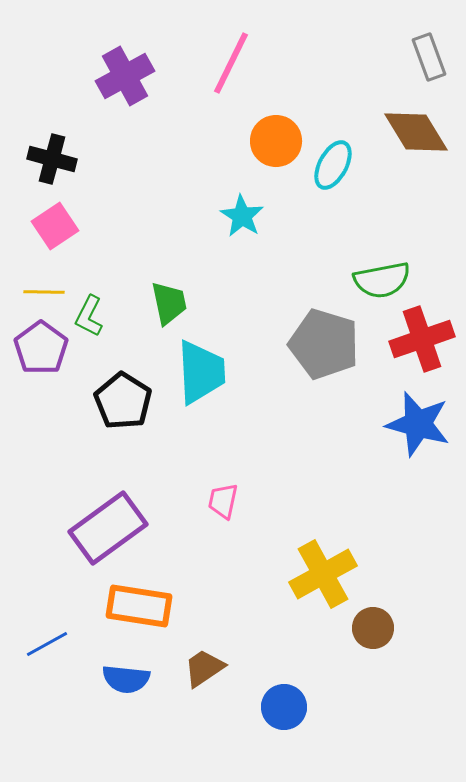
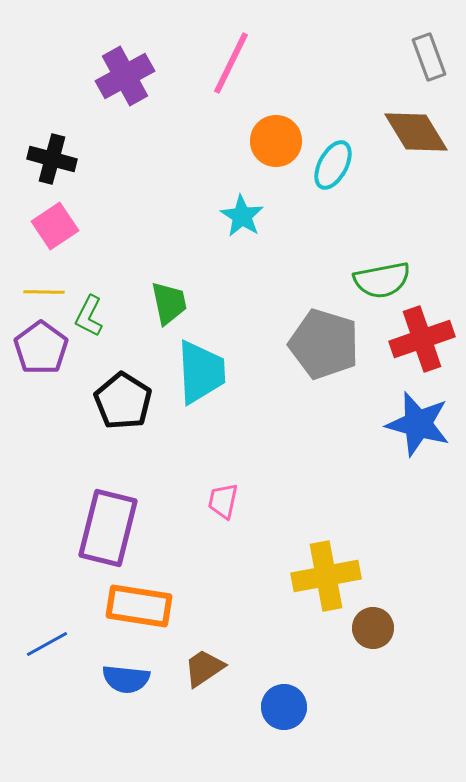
purple rectangle: rotated 40 degrees counterclockwise
yellow cross: moved 3 px right, 2 px down; rotated 18 degrees clockwise
